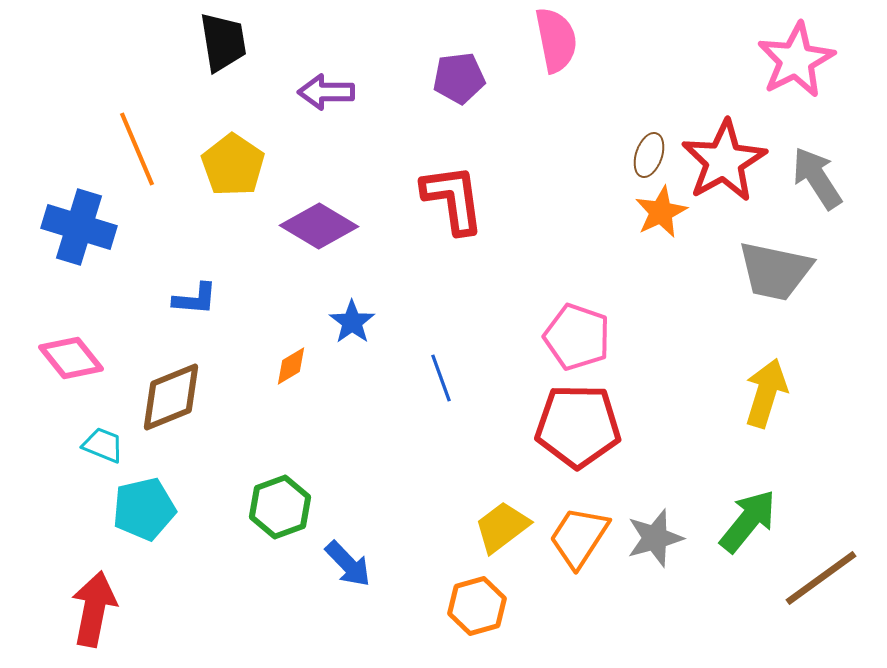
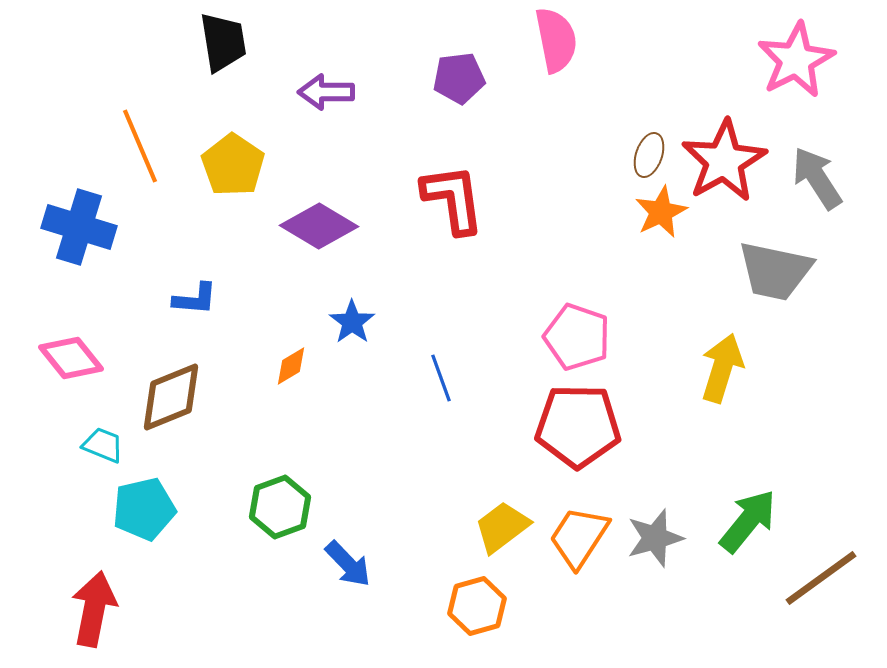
orange line: moved 3 px right, 3 px up
yellow arrow: moved 44 px left, 25 px up
